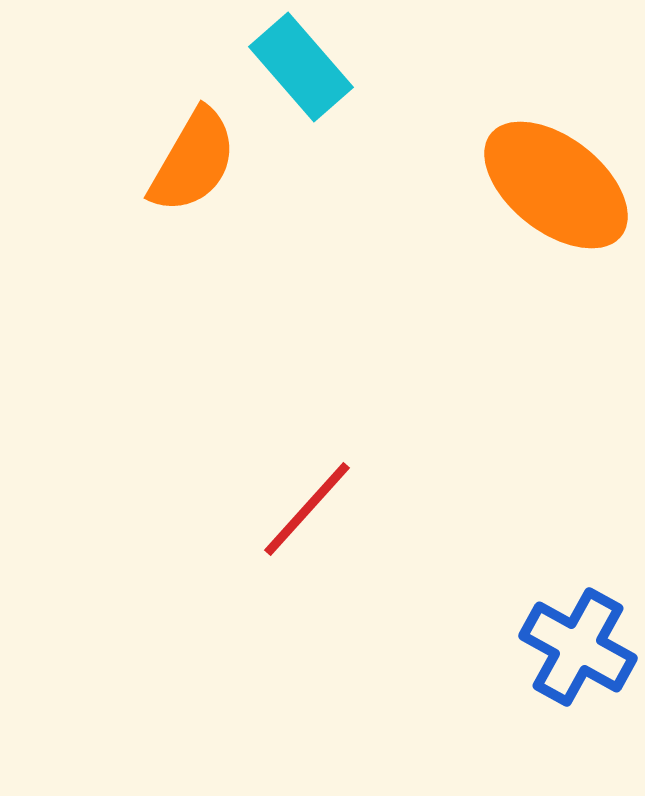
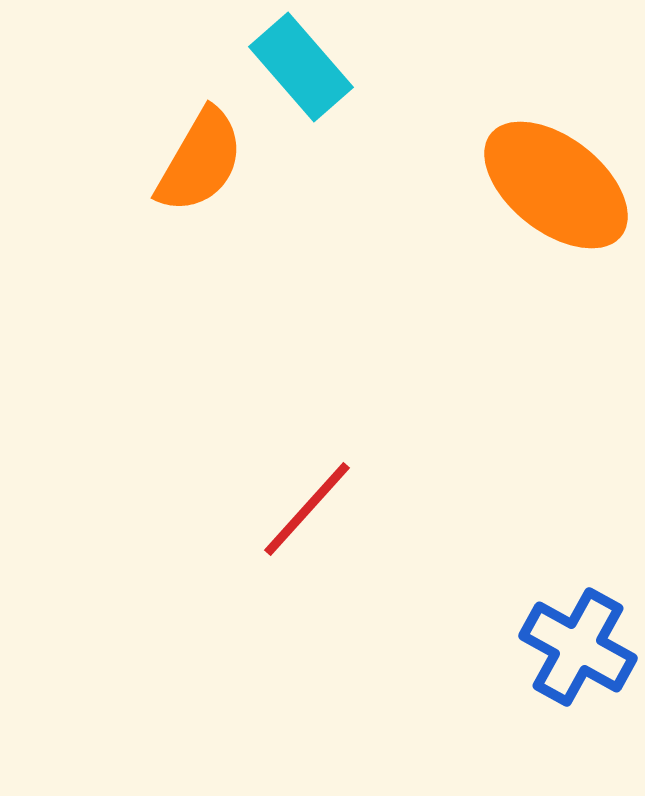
orange semicircle: moved 7 px right
